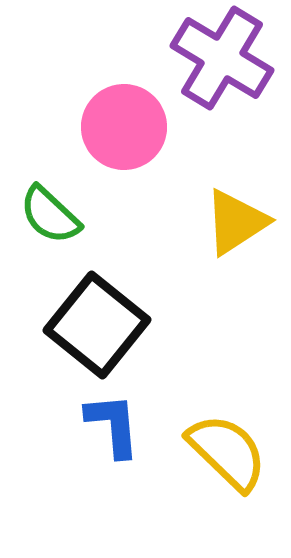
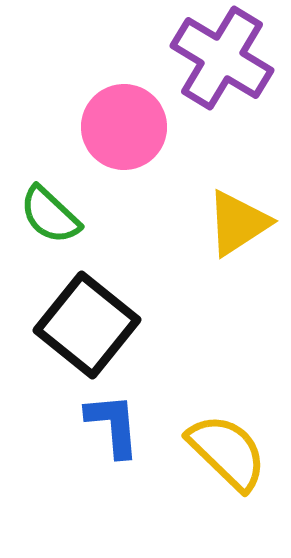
yellow triangle: moved 2 px right, 1 px down
black square: moved 10 px left
